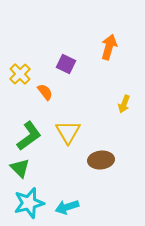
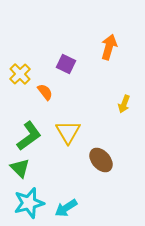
brown ellipse: rotated 55 degrees clockwise
cyan arrow: moved 1 px left, 1 px down; rotated 15 degrees counterclockwise
